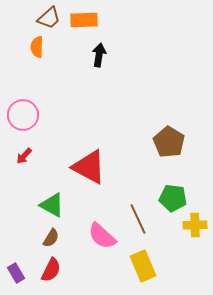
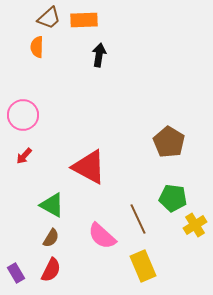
yellow cross: rotated 30 degrees counterclockwise
